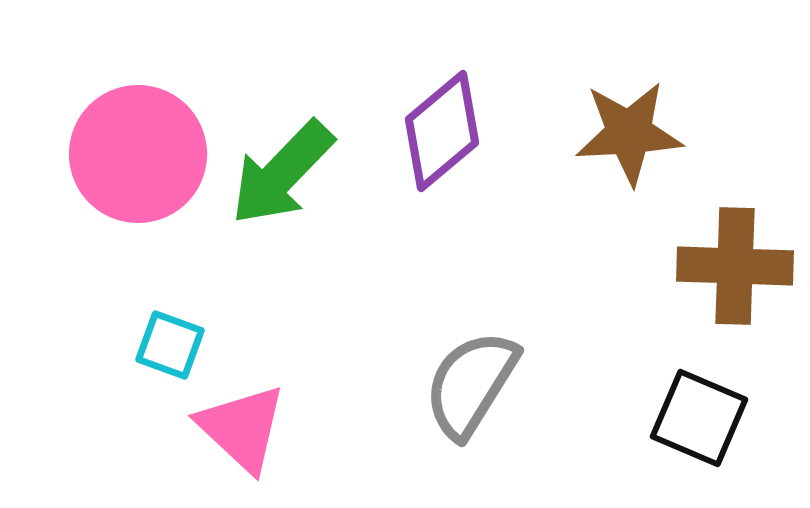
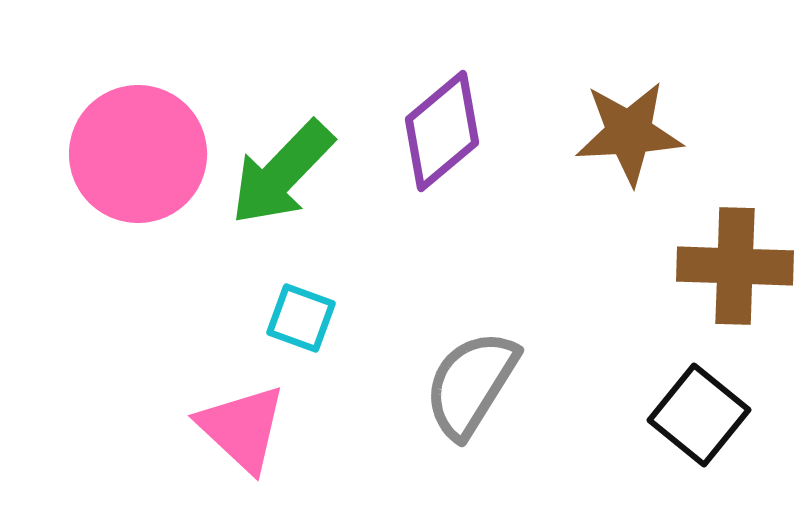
cyan square: moved 131 px right, 27 px up
black square: moved 3 px up; rotated 16 degrees clockwise
